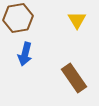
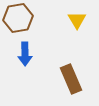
blue arrow: rotated 15 degrees counterclockwise
brown rectangle: moved 3 px left, 1 px down; rotated 12 degrees clockwise
